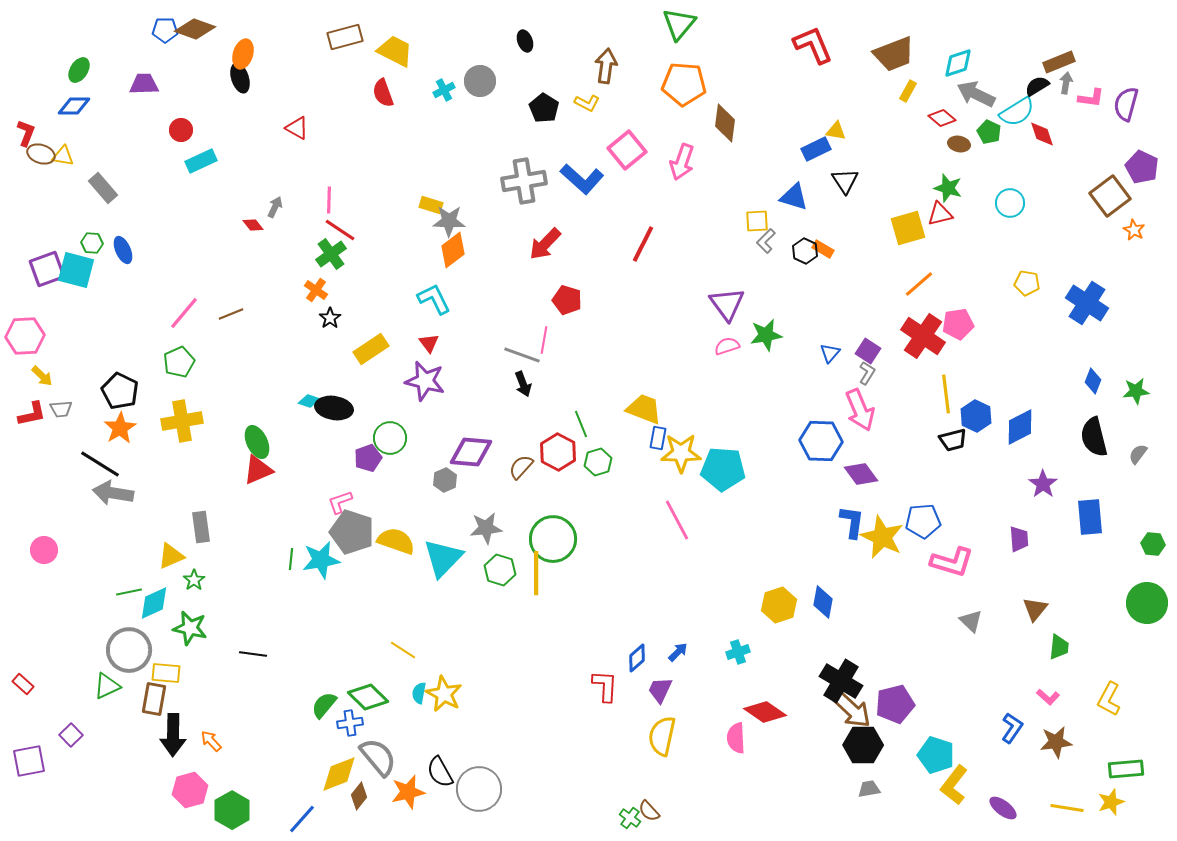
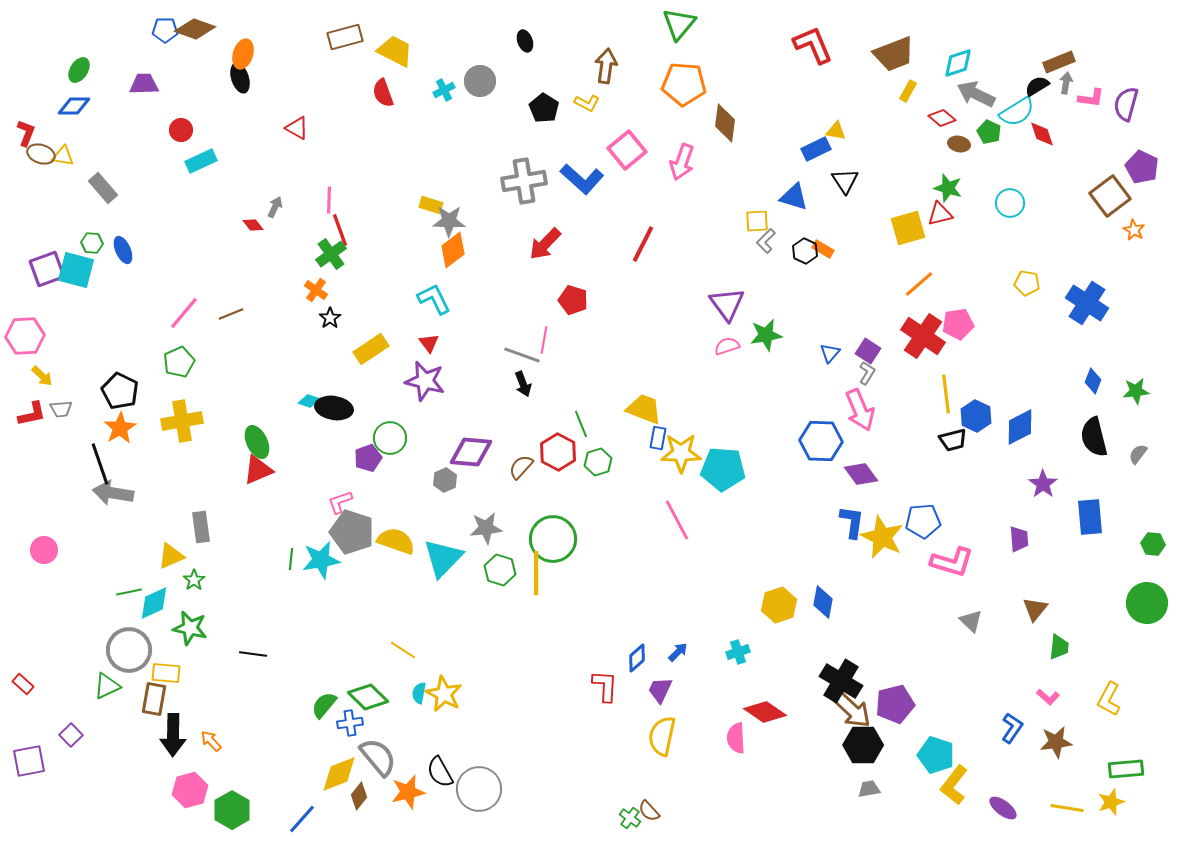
red line at (340, 230): rotated 36 degrees clockwise
red pentagon at (567, 300): moved 6 px right
black line at (100, 464): rotated 39 degrees clockwise
